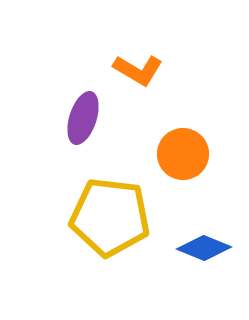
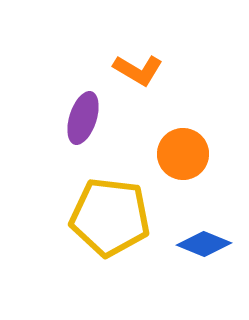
blue diamond: moved 4 px up
